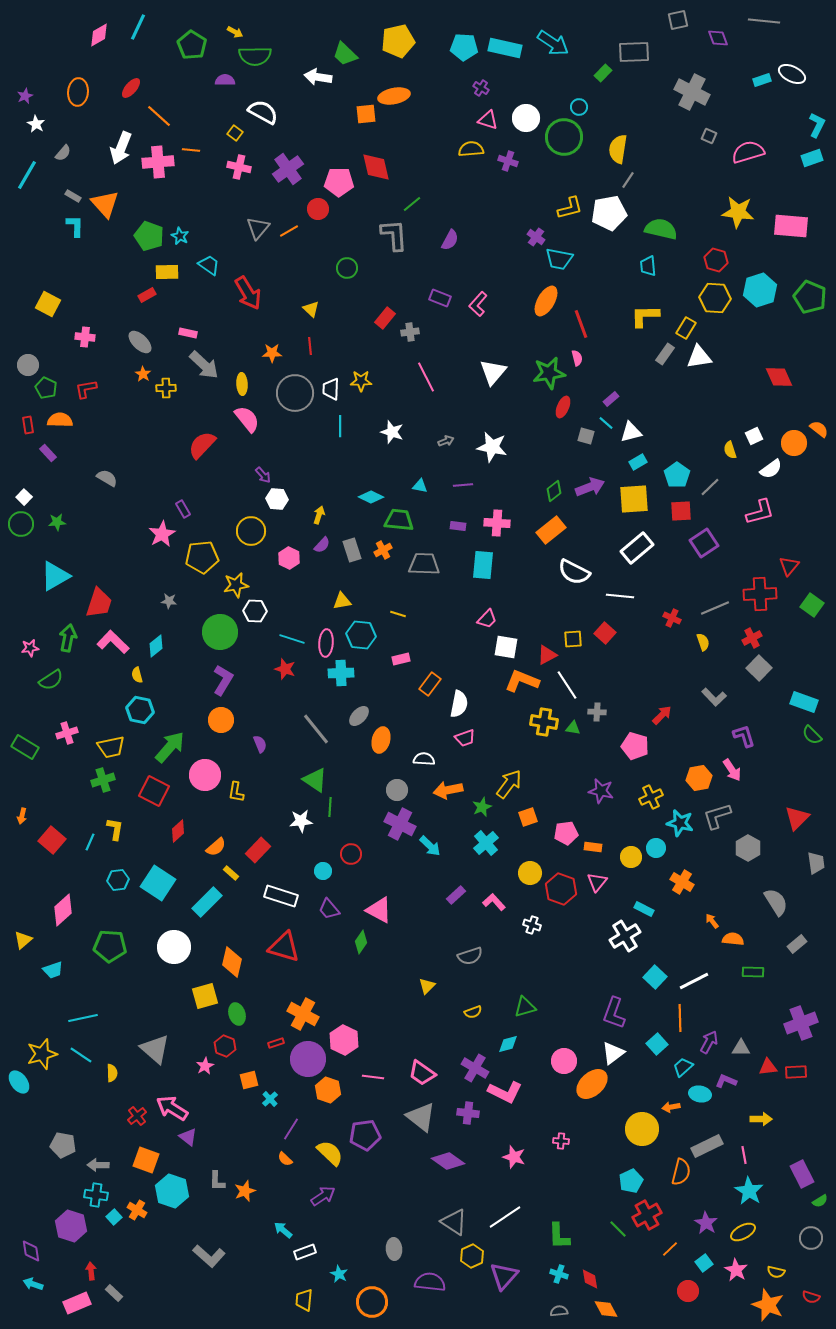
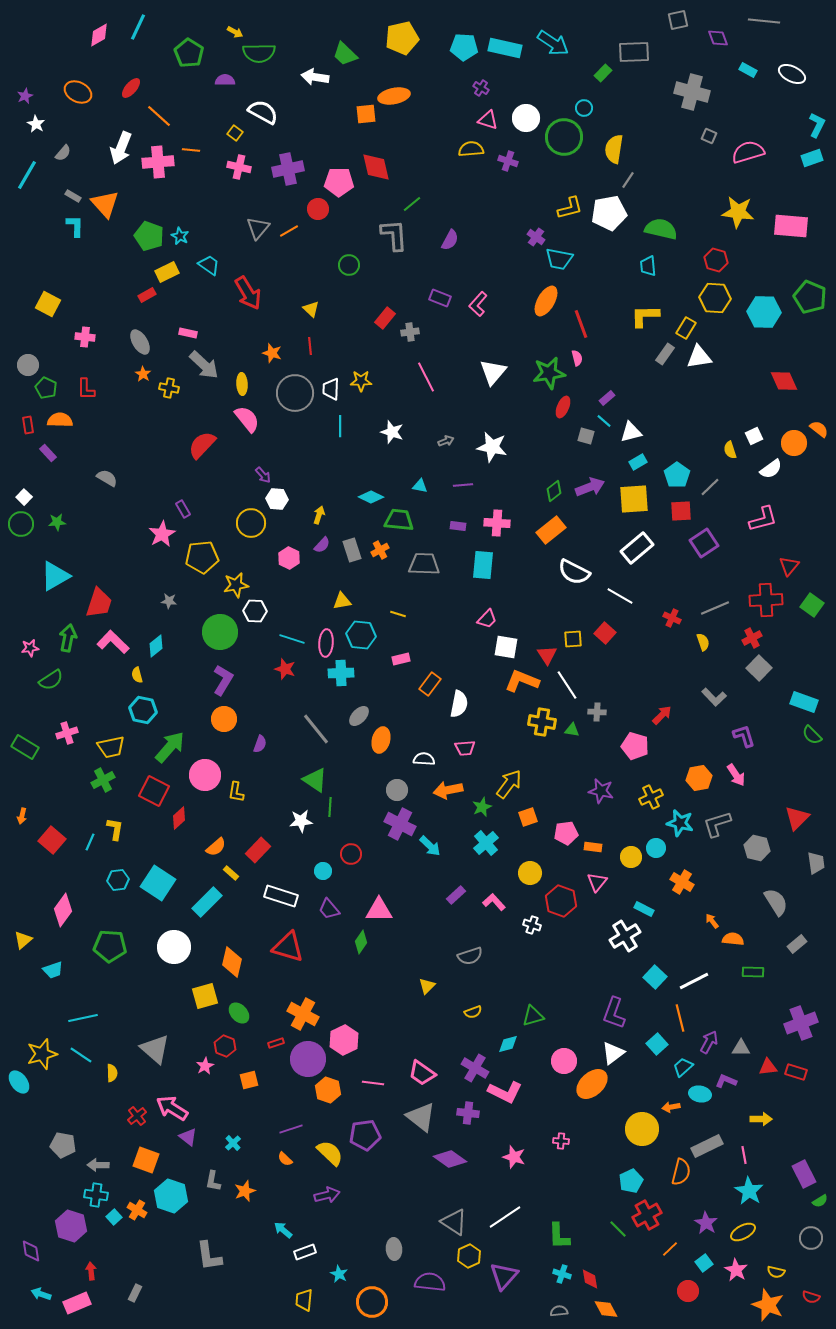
yellow pentagon at (398, 41): moved 4 px right, 3 px up
green pentagon at (192, 45): moved 3 px left, 8 px down
green semicircle at (255, 56): moved 4 px right, 3 px up
white arrow at (318, 77): moved 3 px left
cyan rectangle at (762, 80): moved 14 px left, 10 px up; rotated 48 degrees clockwise
orange ellipse at (78, 92): rotated 68 degrees counterclockwise
gray cross at (692, 92): rotated 12 degrees counterclockwise
cyan circle at (579, 107): moved 5 px right, 1 px down
yellow semicircle at (618, 149): moved 4 px left
purple cross at (288, 169): rotated 24 degrees clockwise
green circle at (347, 268): moved 2 px right, 3 px up
yellow rectangle at (167, 272): rotated 25 degrees counterclockwise
cyan hexagon at (760, 290): moved 4 px right, 22 px down; rotated 20 degrees clockwise
gray ellipse at (140, 342): rotated 15 degrees clockwise
orange star at (272, 353): rotated 18 degrees clockwise
red diamond at (779, 377): moved 5 px right, 4 px down
yellow cross at (166, 388): moved 3 px right; rotated 12 degrees clockwise
red L-shape at (86, 389): rotated 80 degrees counterclockwise
purple rectangle at (611, 399): moved 4 px left, 1 px up
cyan line at (606, 423): moved 2 px left, 2 px up
pink L-shape at (760, 512): moved 3 px right, 7 px down
yellow circle at (251, 531): moved 8 px up
orange cross at (383, 550): moved 3 px left
red cross at (760, 594): moved 6 px right, 6 px down
white line at (620, 596): rotated 24 degrees clockwise
red triangle at (547, 655): rotated 35 degrees counterclockwise
cyan hexagon at (140, 710): moved 3 px right
orange circle at (221, 720): moved 3 px right, 1 px up
yellow cross at (544, 722): moved 2 px left
green triangle at (573, 728): moved 1 px left, 2 px down
pink trapezoid at (465, 738): moved 10 px down; rotated 15 degrees clockwise
purple semicircle at (260, 744): rotated 42 degrees clockwise
pink arrow at (732, 770): moved 4 px right, 5 px down
green cross at (103, 780): rotated 10 degrees counterclockwise
gray L-shape at (717, 816): moved 8 px down
red diamond at (178, 831): moved 1 px right, 13 px up
gray hexagon at (748, 848): moved 9 px right; rotated 15 degrees counterclockwise
red hexagon at (561, 889): moved 12 px down
pink diamond at (63, 910): rotated 12 degrees counterclockwise
pink triangle at (379, 910): rotated 28 degrees counterclockwise
red triangle at (284, 947): moved 4 px right
green triangle at (525, 1007): moved 8 px right, 9 px down
green ellipse at (237, 1014): moved 2 px right, 1 px up; rotated 25 degrees counterclockwise
orange line at (680, 1018): rotated 12 degrees counterclockwise
pink hexagon at (344, 1040): rotated 8 degrees clockwise
red rectangle at (796, 1072): rotated 20 degrees clockwise
pink line at (373, 1077): moved 6 px down
cyan cross at (270, 1099): moved 37 px left, 44 px down
purple line at (291, 1129): rotated 40 degrees clockwise
purple diamond at (448, 1161): moved 2 px right, 2 px up
purple rectangle at (802, 1174): moved 2 px right
gray L-shape at (217, 1181): moved 4 px left; rotated 10 degrees clockwise
cyan hexagon at (172, 1191): moved 1 px left, 5 px down
purple arrow at (323, 1196): moved 4 px right, 1 px up; rotated 20 degrees clockwise
gray L-shape at (209, 1256): rotated 40 degrees clockwise
yellow hexagon at (472, 1256): moved 3 px left
cyan cross at (559, 1274): moved 3 px right
cyan arrow at (33, 1284): moved 8 px right, 10 px down
gray rectangle at (114, 1293): moved 21 px right; rotated 72 degrees clockwise
